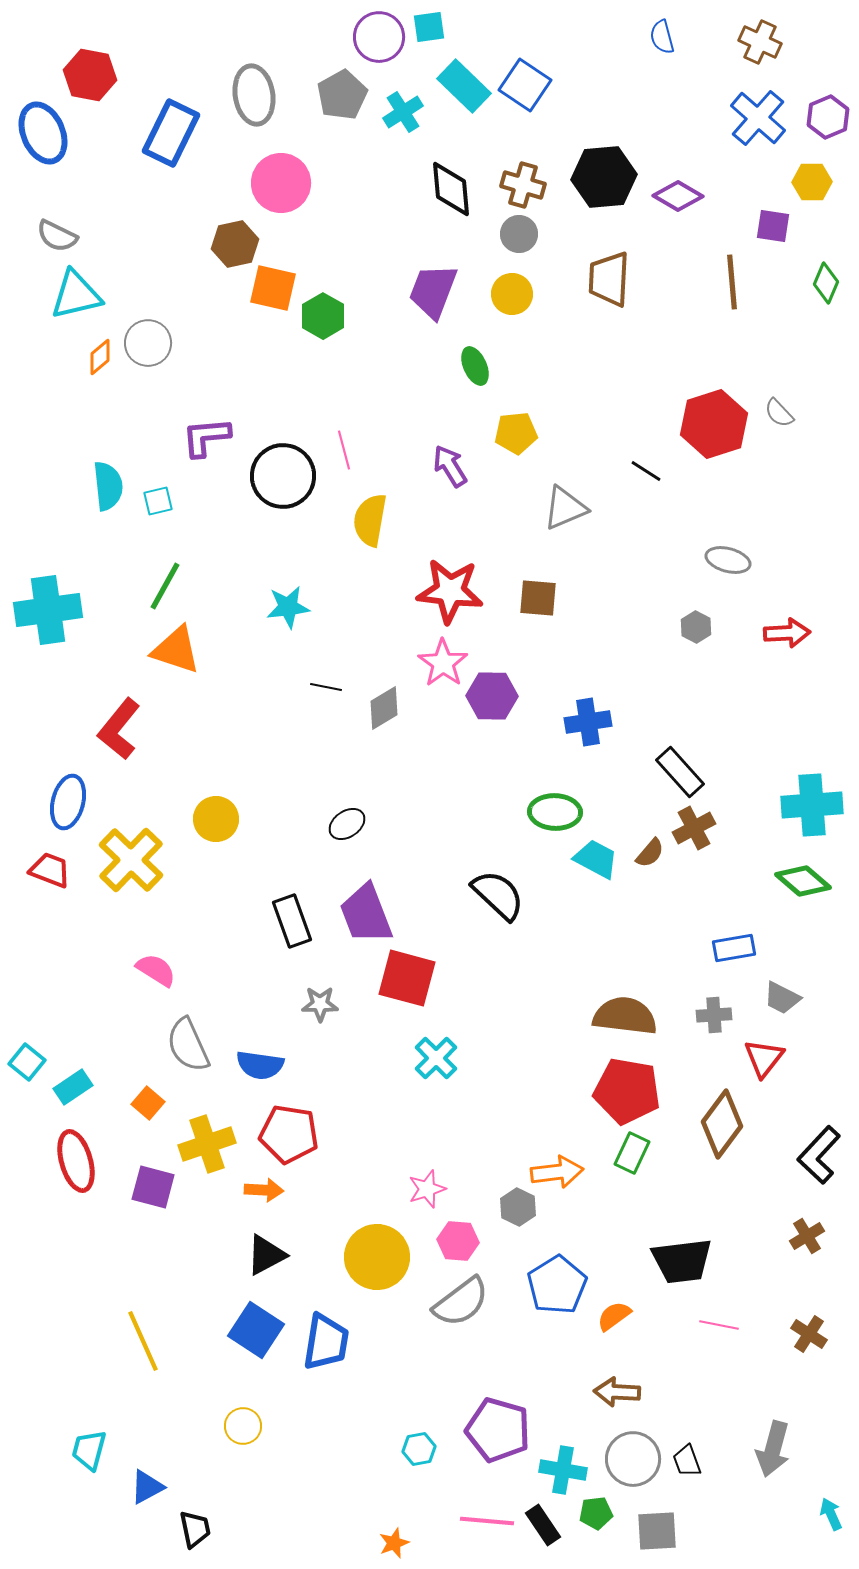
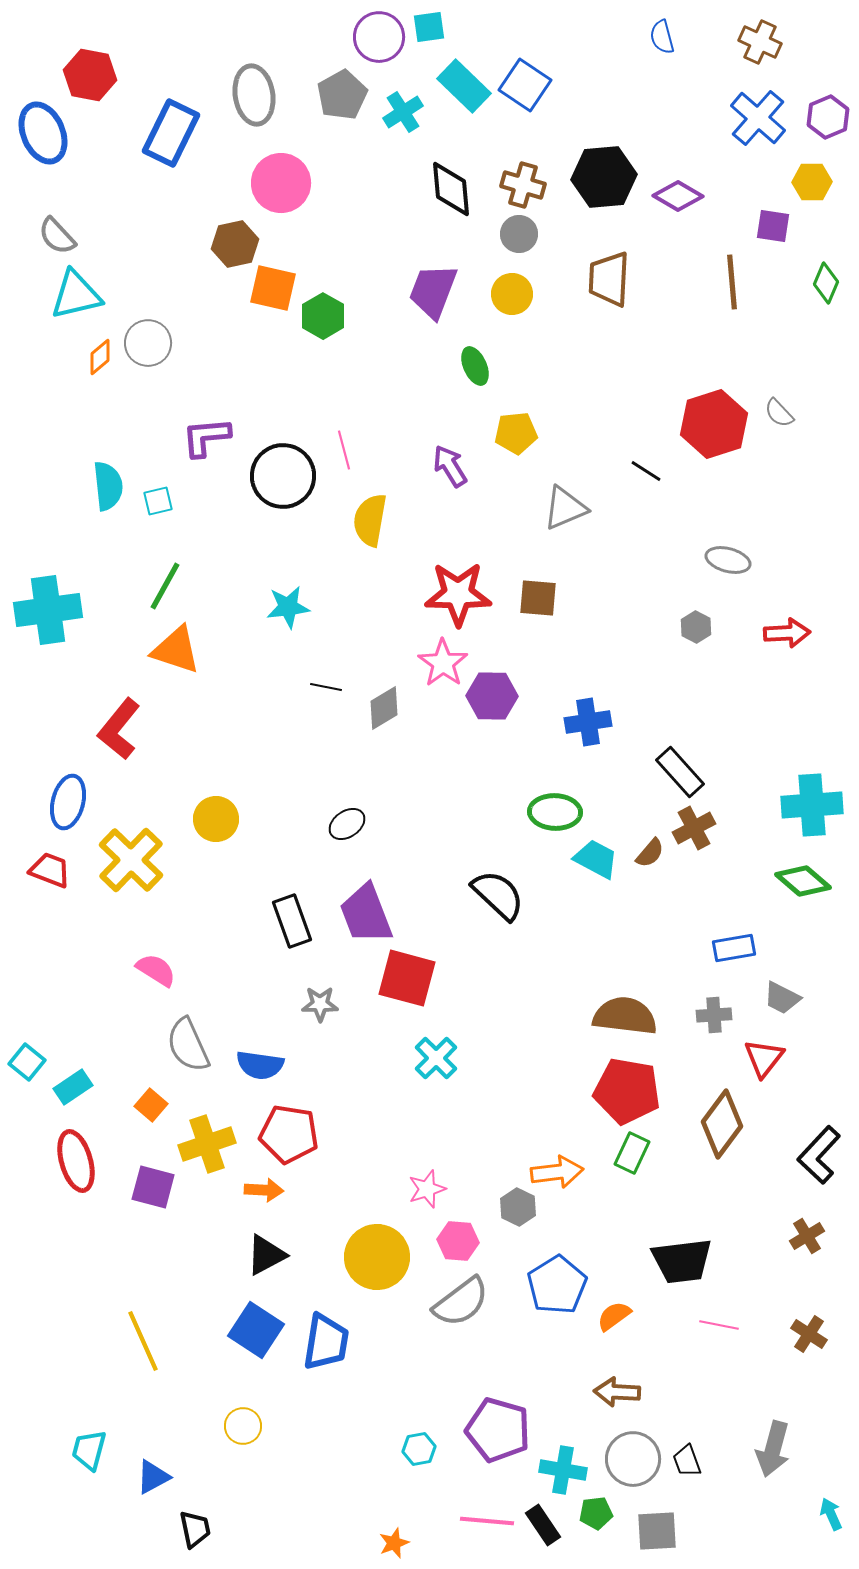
gray semicircle at (57, 236): rotated 21 degrees clockwise
red star at (450, 591): moved 8 px right, 3 px down; rotated 6 degrees counterclockwise
orange square at (148, 1103): moved 3 px right, 2 px down
blue triangle at (147, 1487): moved 6 px right, 10 px up
